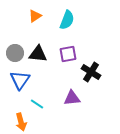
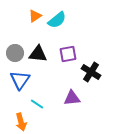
cyan semicircle: moved 10 px left; rotated 30 degrees clockwise
